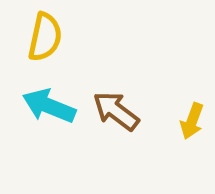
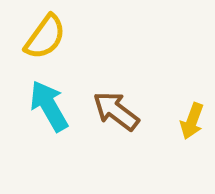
yellow semicircle: rotated 24 degrees clockwise
cyan arrow: rotated 38 degrees clockwise
